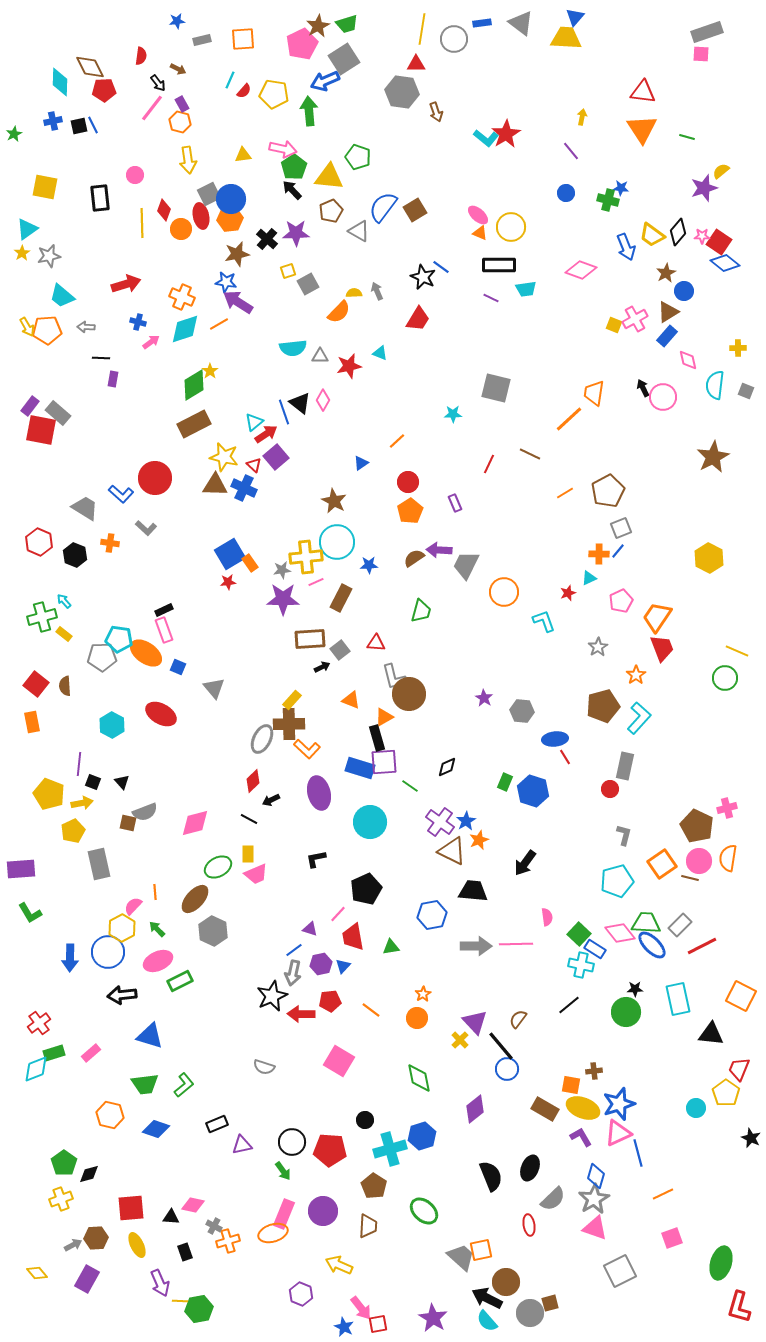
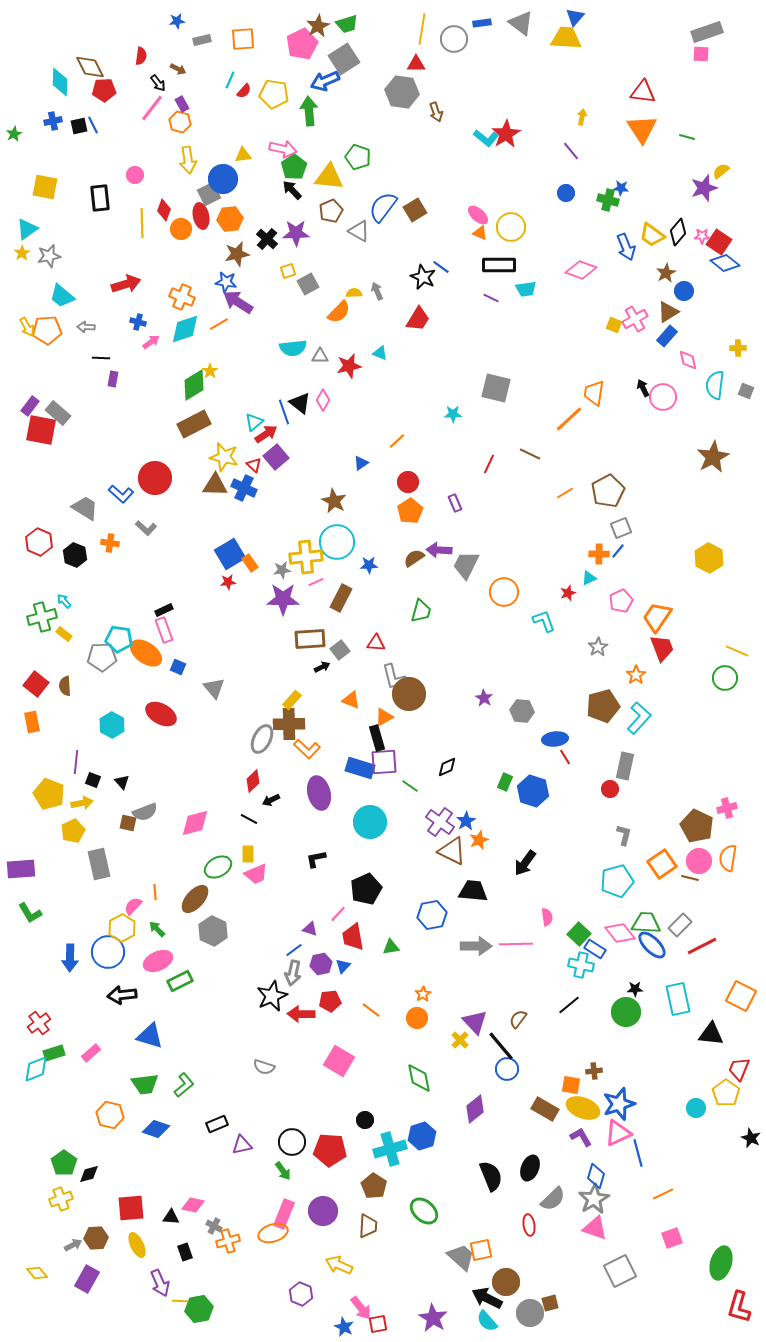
blue circle at (231, 199): moved 8 px left, 20 px up
purple line at (79, 764): moved 3 px left, 2 px up
black square at (93, 782): moved 2 px up
